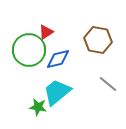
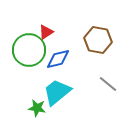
green star: moved 1 px left, 1 px down
